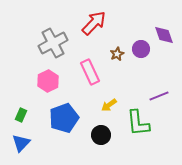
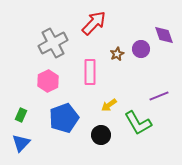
pink rectangle: rotated 25 degrees clockwise
green L-shape: rotated 24 degrees counterclockwise
